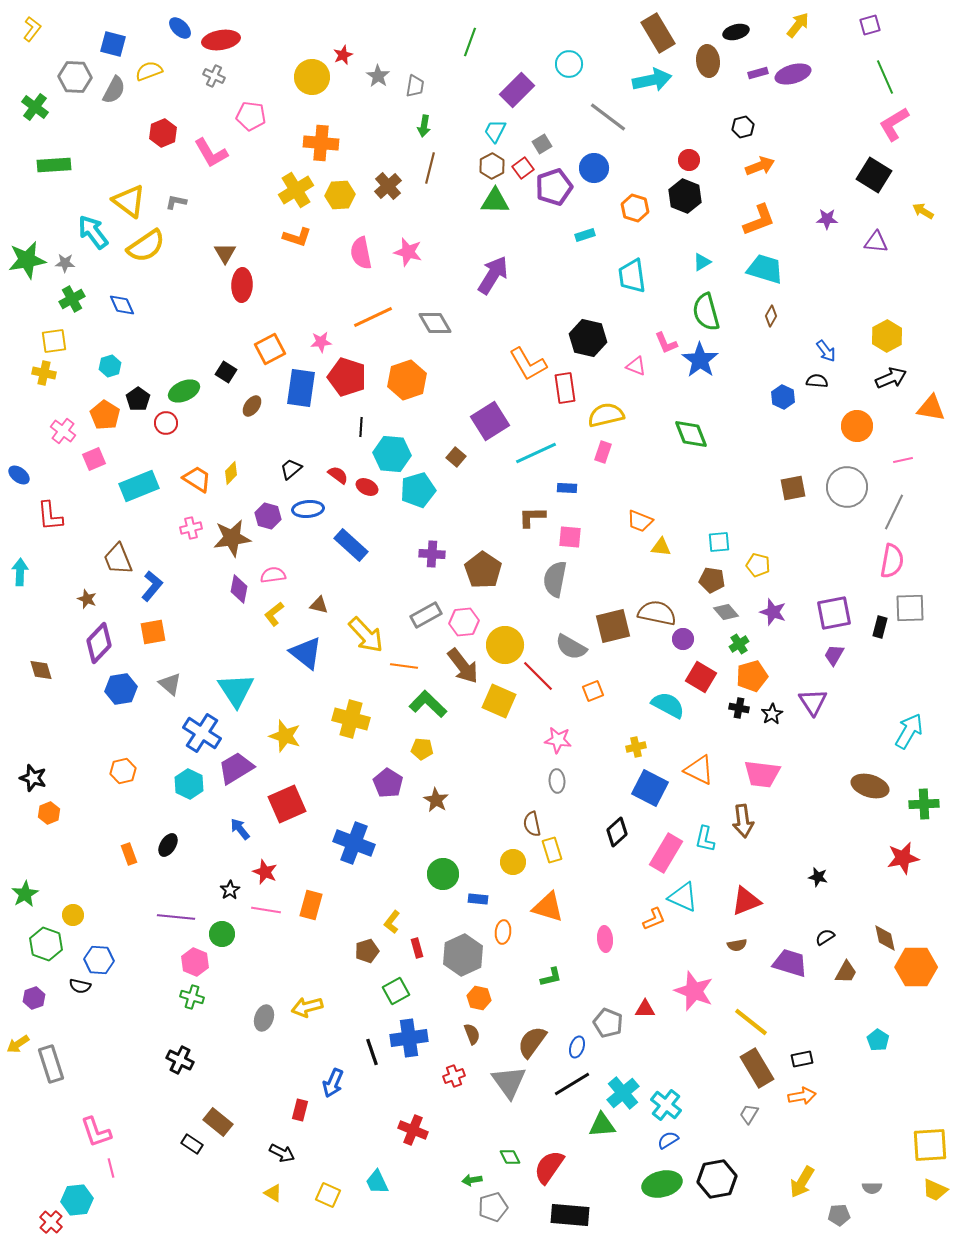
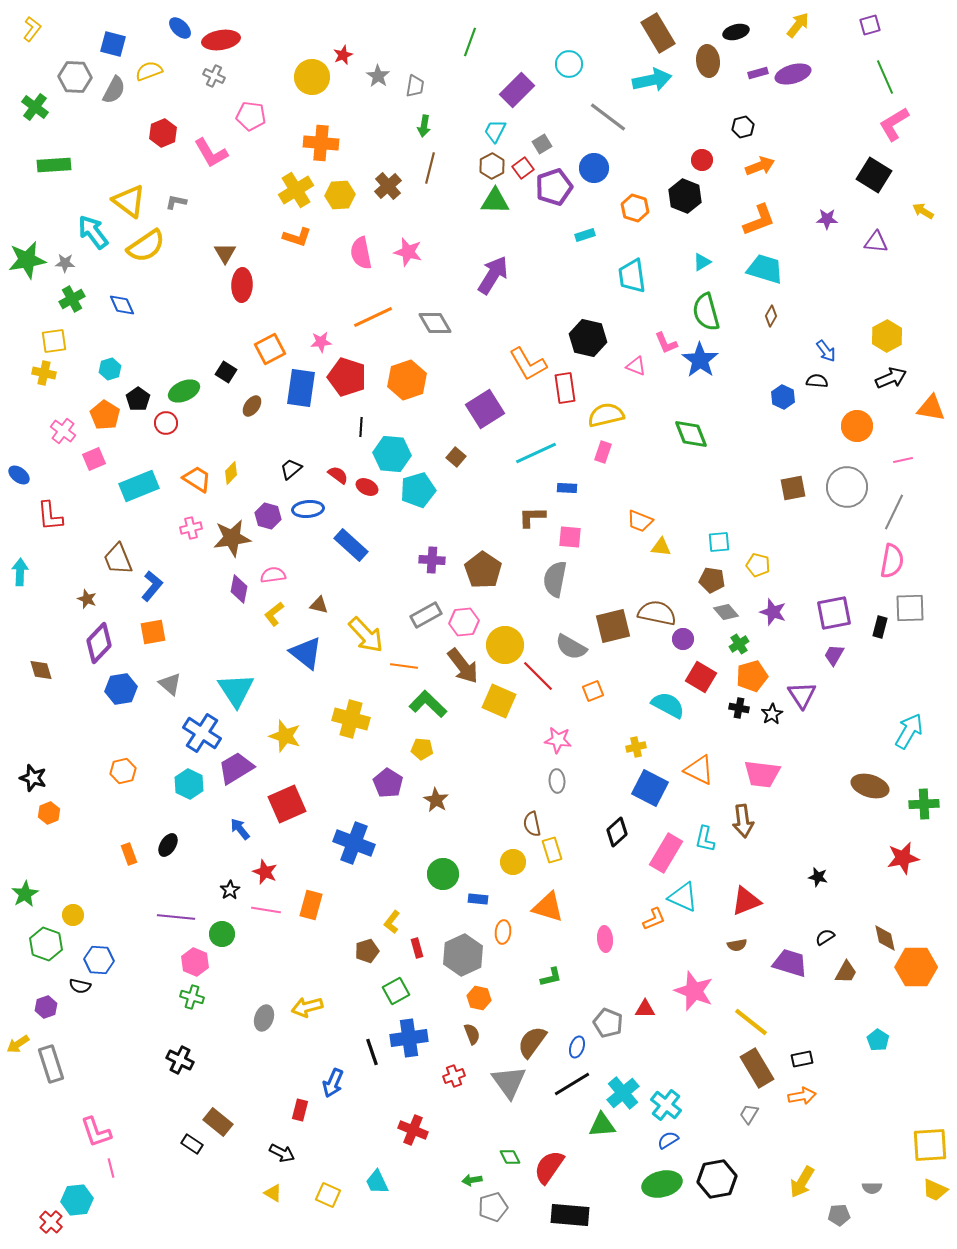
red circle at (689, 160): moved 13 px right
cyan hexagon at (110, 366): moved 3 px down
purple square at (490, 421): moved 5 px left, 12 px up
purple cross at (432, 554): moved 6 px down
purple triangle at (813, 702): moved 11 px left, 7 px up
purple hexagon at (34, 998): moved 12 px right, 9 px down
